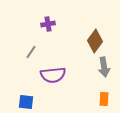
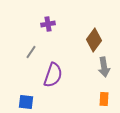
brown diamond: moved 1 px left, 1 px up
purple semicircle: rotated 65 degrees counterclockwise
